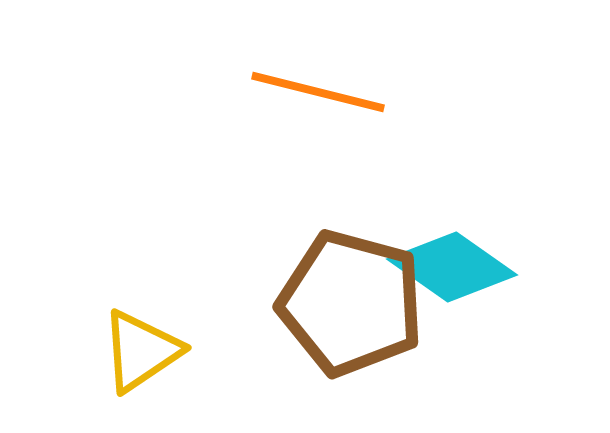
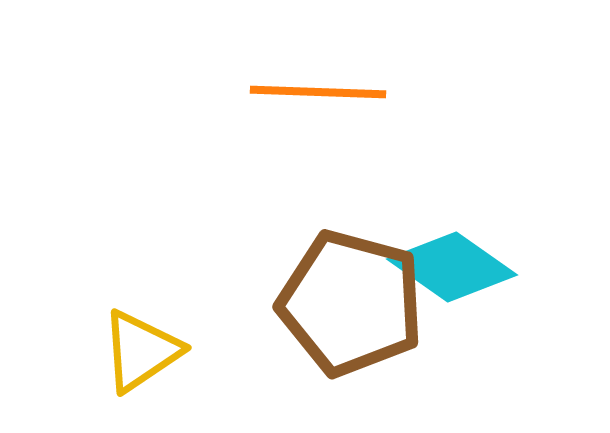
orange line: rotated 12 degrees counterclockwise
